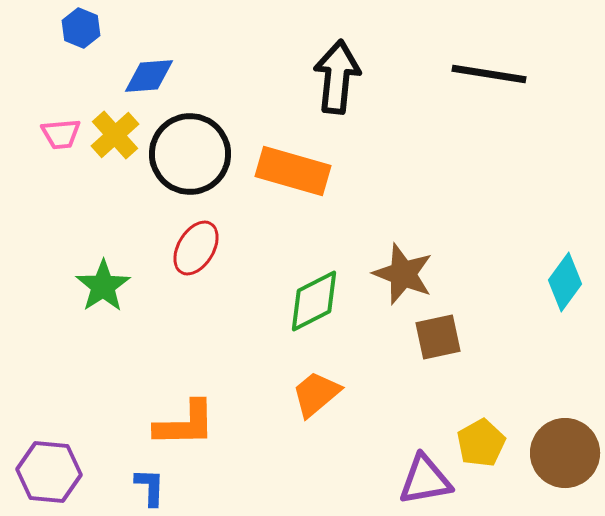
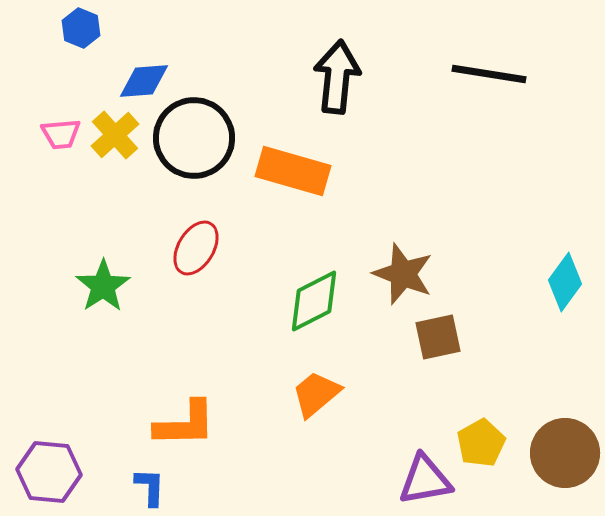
blue diamond: moved 5 px left, 5 px down
black circle: moved 4 px right, 16 px up
